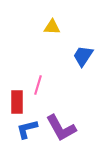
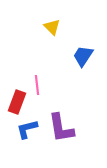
yellow triangle: rotated 42 degrees clockwise
pink line: moved 1 px left; rotated 24 degrees counterclockwise
red rectangle: rotated 20 degrees clockwise
purple L-shape: rotated 20 degrees clockwise
